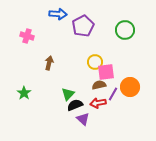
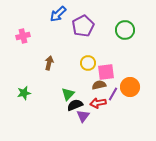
blue arrow: rotated 132 degrees clockwise
pink cross: moved 4 px left; rotated 32 degrees counterclockwise
yellow circle: moved 7 px left, 1 px down
green star: rotated 24 degrees clockwise
purple triangle: moved 3 px up; rotated 24 degrees clockwise
